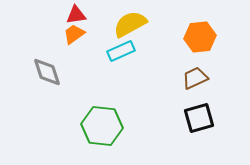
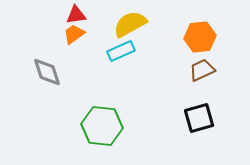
brown trapezoid: moved 7 px right, 8 px up
